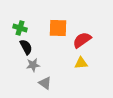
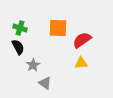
black semicircle: moved 8 px left
gray star: rotated 24 degrees counterclockwise
